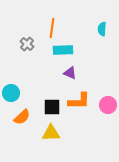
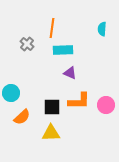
pink circle: moved 2 px left
